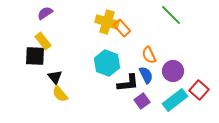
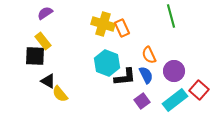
green line: moved 1 px down; rotated 30 degrees clockwise
yellow cross: moved 4 px left, 2 px down
orange rectangle: rotated 18 degrees clockwise
purple circle: moved 1 px right
black triangle: moved 7 px left, 4 px down; rotated 21 degrees counterclockwise
black L-shape: moved 3 px left, 6 px up
